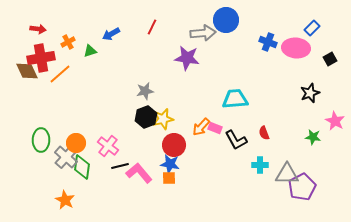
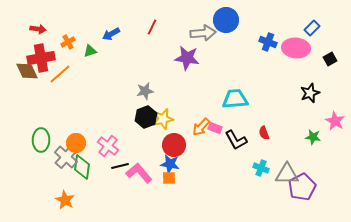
cyan cross: moved 1 px right, 3 px down; rotated 21 degrees clockwise
